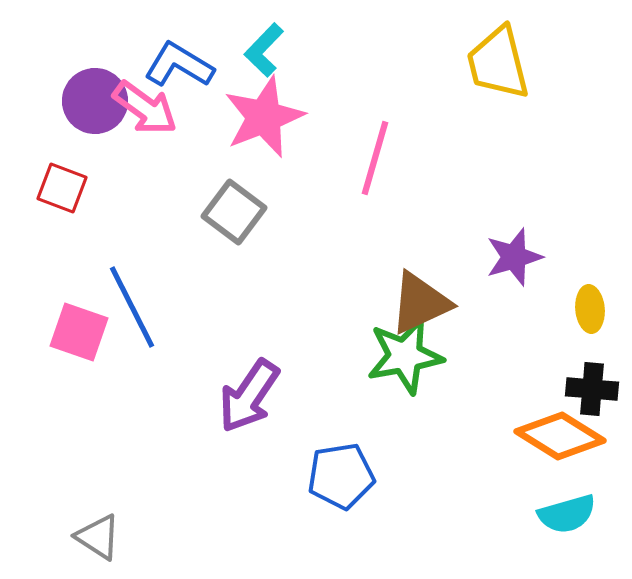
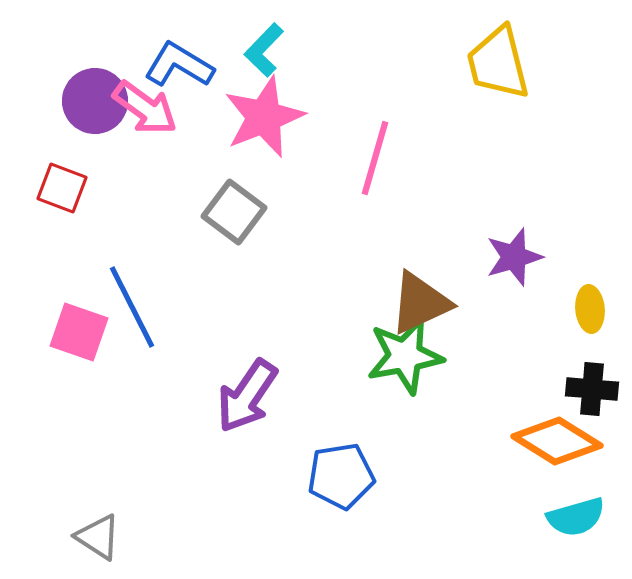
purple arrow: moved 2 px left
orange diamond: moved 3 px left, 5 px down
cyan semicircle: moved 9 px right, 3 px down
